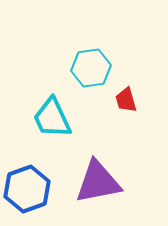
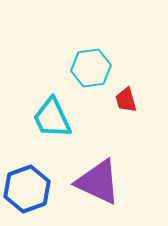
purple triangle: rotated 36 degrees clockwise
